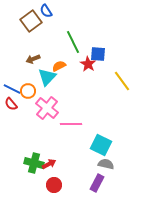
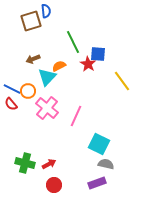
blue semicircle: rotated 152 degrees counterclockwise
brown square: rotated 20 degrees clockwise
pink line: moved 5 px right, 8 px up; rotated 65 degrees counterclockwise
cyan square: moved 2 px left, 1 px up
green cross: moved 9 px left
purple rectangle: rotated 42 degrees clockwise
